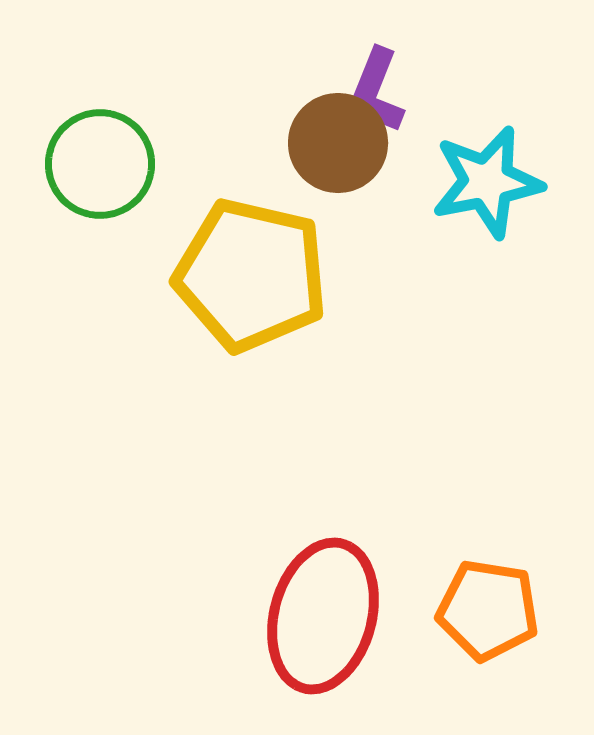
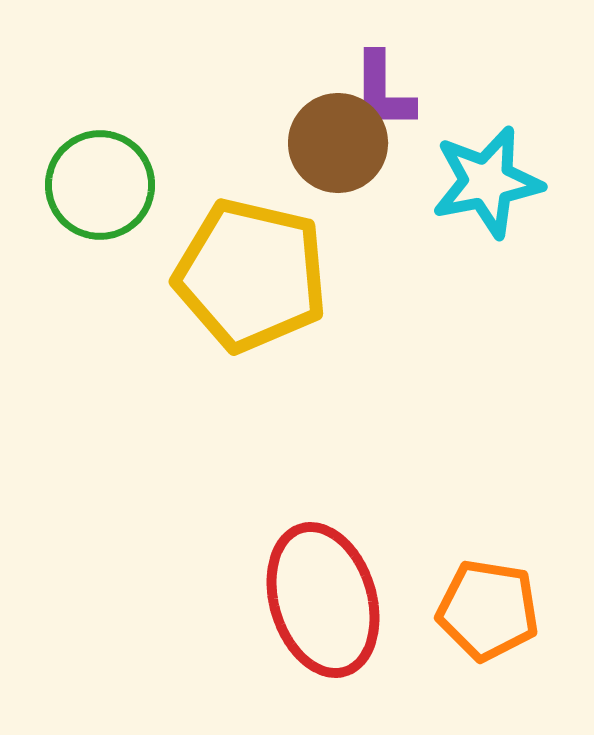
purple L-shape: moved 7 px right; rotated 22 degrees counterclockwise
green circle: moved 21 px down
red ellipse: moved 16 px up; rotated 32 degrees counterclockwise
